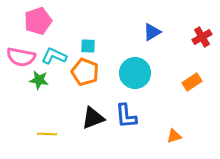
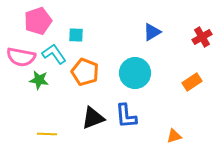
cyan square: moved 12 px left, 11 px up
cyan L-shape: moved 2 px up; rotated 30 degrees clockwise
